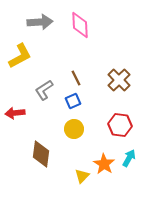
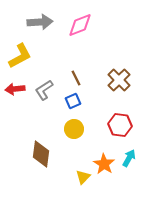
pink diamond: rotated 72 degrees clockwise
red arrow: moved 24 px up
yellow triangle: moved 1 px right, 1 px down
